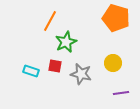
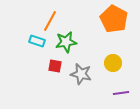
orange pentagon: moved 2 px left, 1 px down; rotated 12 degrees clockwise
green star: rotated 15 degrees clockwise
cyan rectangle: moved 6 px right, 30 px up
